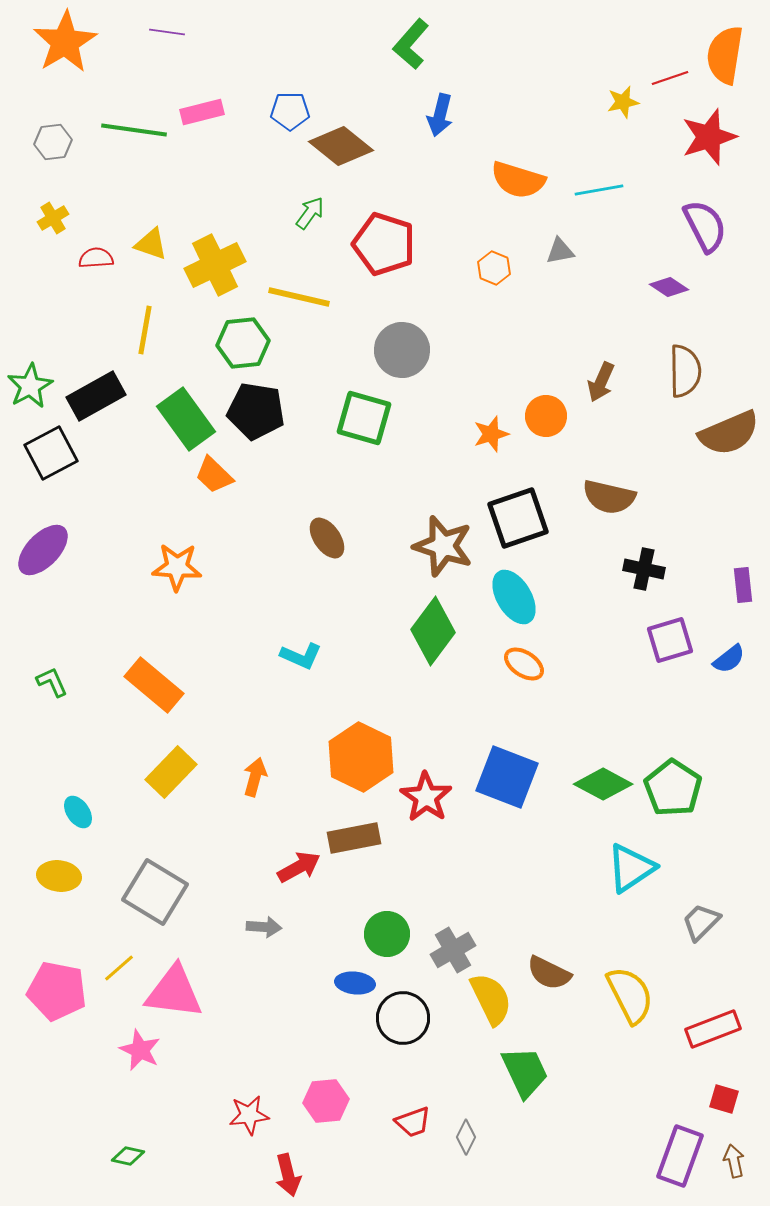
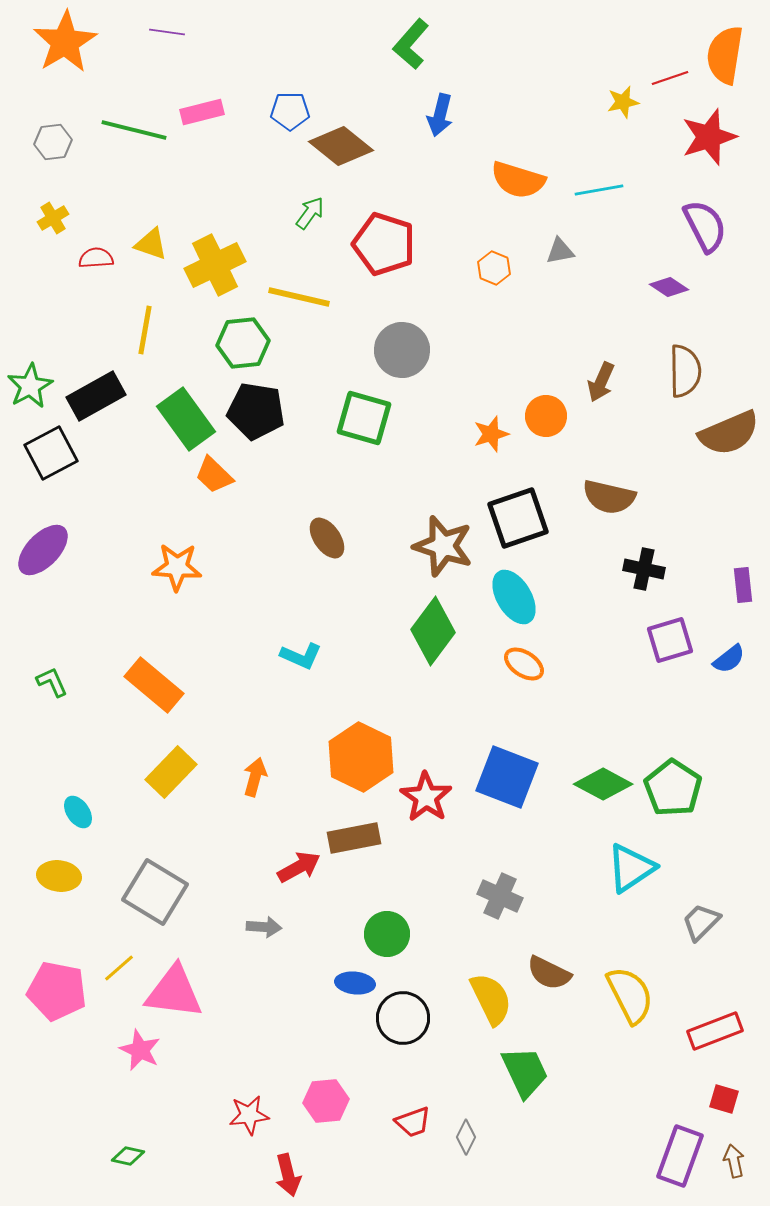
green line at (134, 130): rotated 6 degrees clockwise
gray cross at (453, 950): moved 47 px right, 54 px up; rotated 36 degrees counterclockwise
red rectangle at (713, 1029): moved 2 px right, 2 px down
